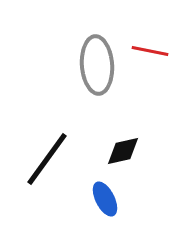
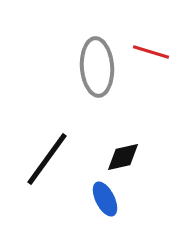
red line: moved 1 px right, 1 px down; rotated 6 degrees clockwise
gray ellipse: moved 2 px down
black diamond: moved 6 px down
